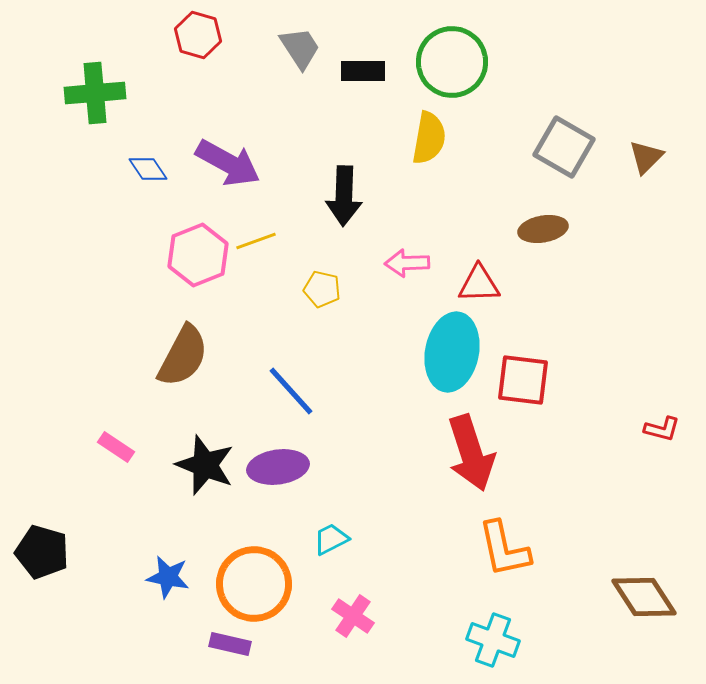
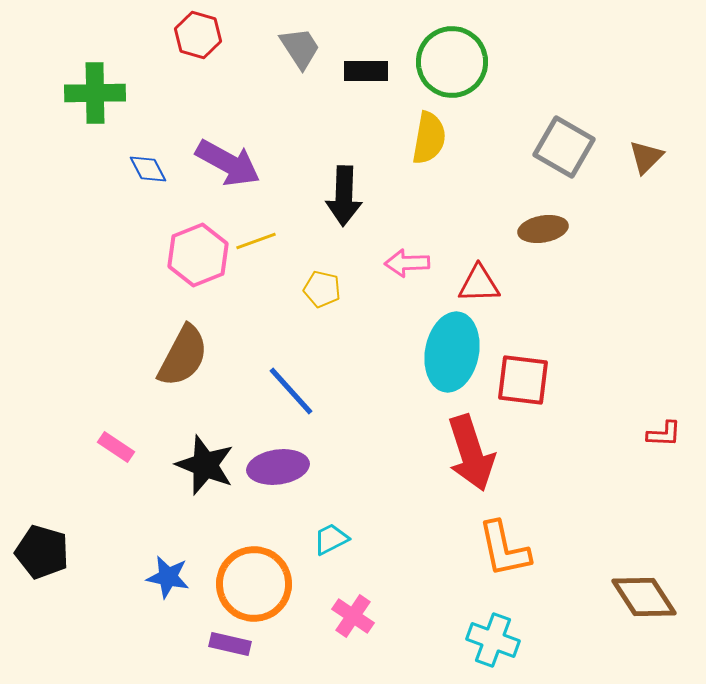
black rectangle: moved 3 px right
green cross: rotated 4 degrees clockwise
blue diamond: rotated 6 degrees clockwise
red L-shape: moved 2 px right, 5 px down; rotated 12 degrees counterclockwise
